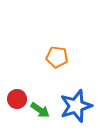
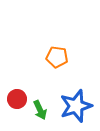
green arrow: rotated 30 degrees clockwise
